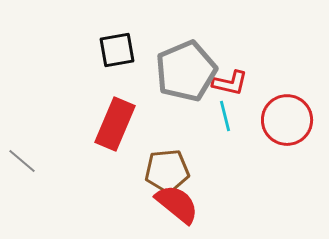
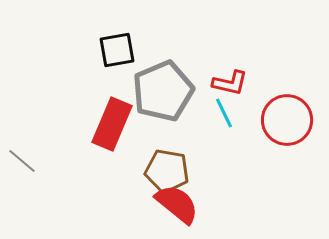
gray pentagon: moved 23 px left, 20 px down
cyan line: moved 1 px left, 3 px up; rotated 12 degrees counterclockwise
red rectangle: moved 3 px left
brown pentagon: rotated 15 degrees clockwise
